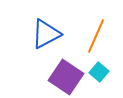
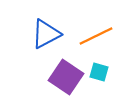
orange line: rotated 40 degrees clockwise
cyan square: rotated 24 degrees counterclockwise
